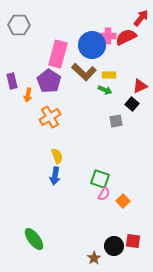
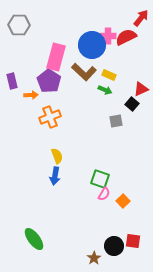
pink rectangle: moved 2 px left, 3 px down
yellow rectangle: rotated 24 degrees clockwise
red triangle: moved 1 px right, 3 px down
orange arrow: moved 3 px right; rotated 104 degrees counterclockwise
orange cross: rotated 10 degrees clockwise
